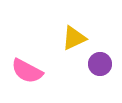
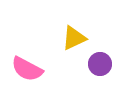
pink semicircle: moved 2 px up
